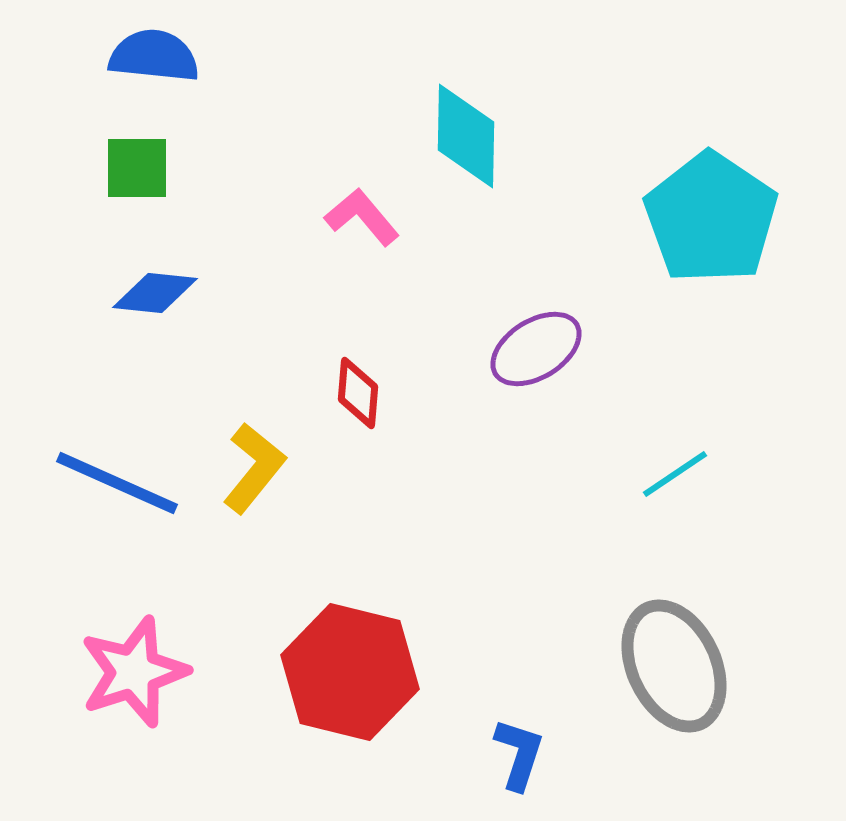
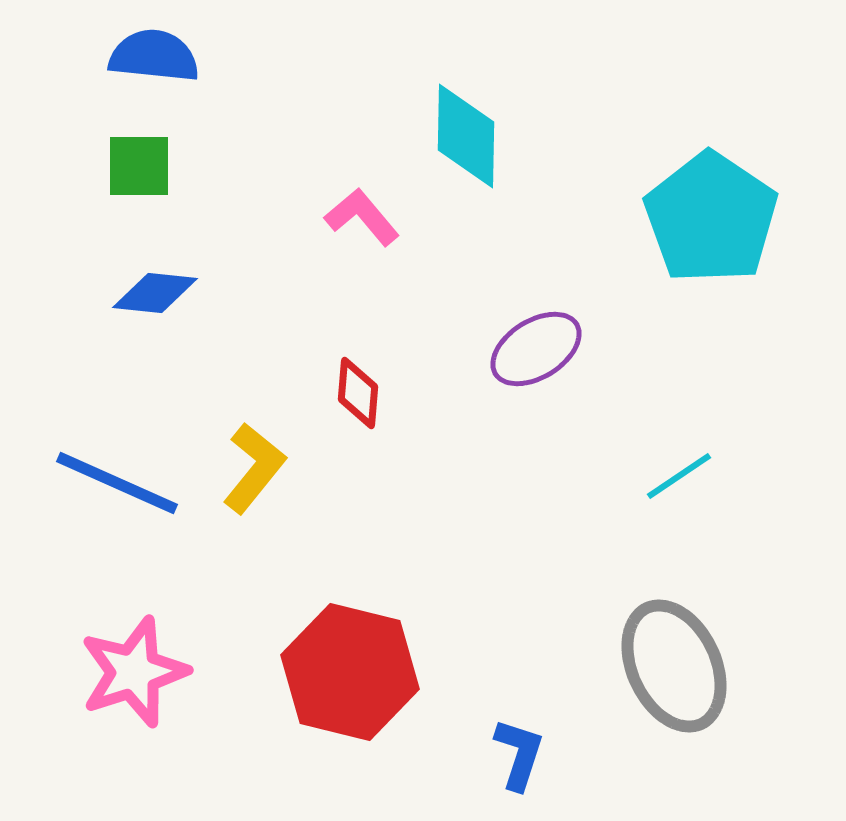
green square: moved 2 px right, 2 px up
cyan line: moved 4 px right, 2 px down
